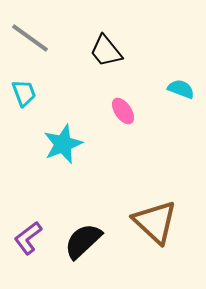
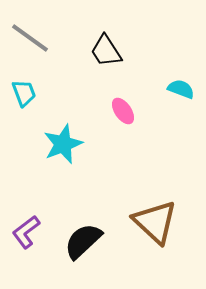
black trapezoid: rotated 6 degrees clockwise
purple L-shape: moved 2 px left, 6 px up
